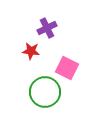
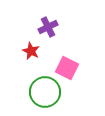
purple cross: moved 1 px right, 1 px up
red star: rotated 18 degrees clockwise
